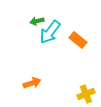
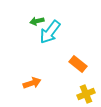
orange rectangle: moved 24 px down
